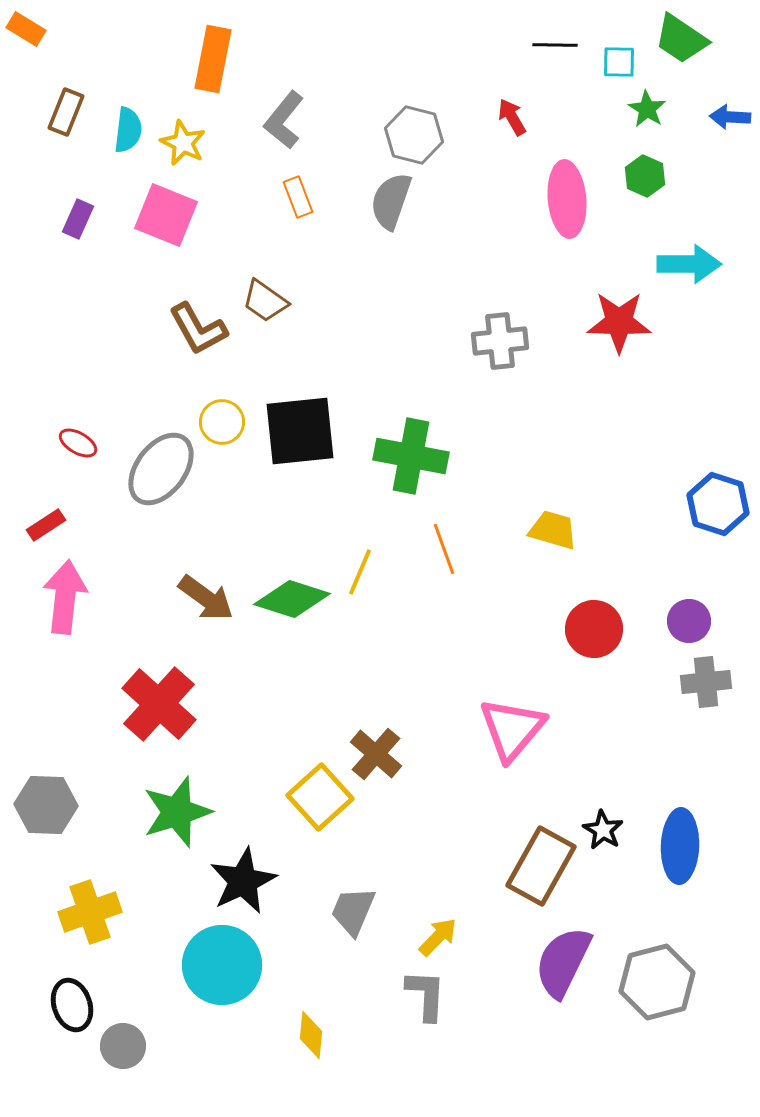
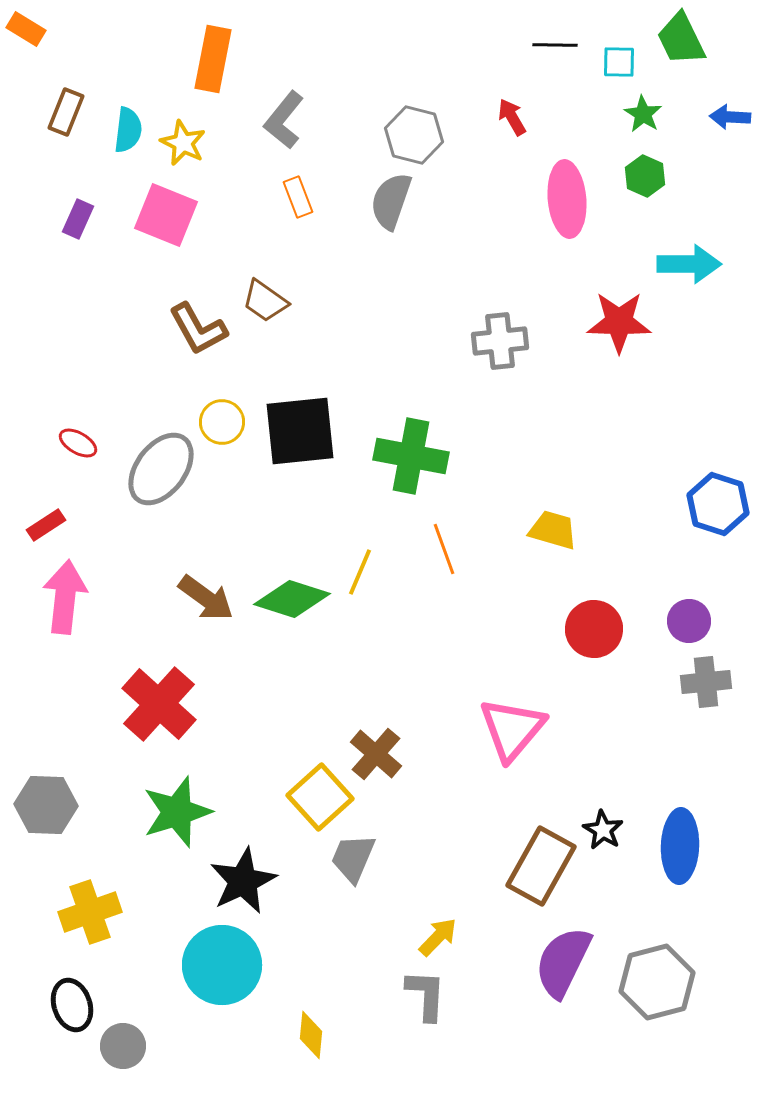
green trapezoid at (681, 39): rotated 30 degrees clockwise
green star at (647, 109): moved 4 px left, 5 px down
gray trapezoid at (353, 911): moved 53 px up
